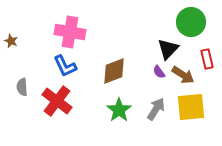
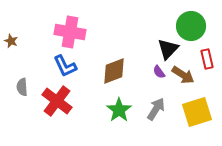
green circle: moved 4 px down
yellow square: moved 6 px right, 5 px down; rotated 12 degrees counterclockwise
